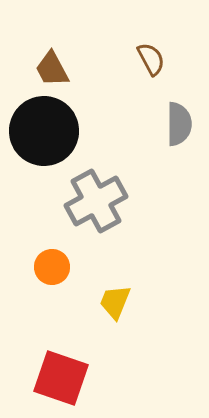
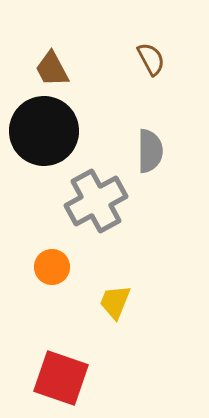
gray semicircle: moved 29 px left, 27 px down
